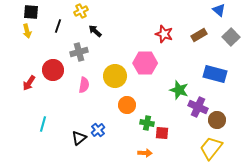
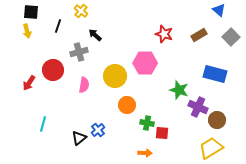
yellow cross: rotated 24 degrees counterclockwise
black arrow: moved 4 px down
yellow trapezoid: rotated 20 degrees clockwise
